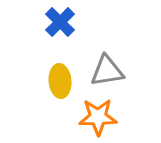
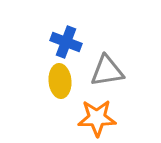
blue cross: moved 6 px right, 20 px down; rotated 24 degrees counterclockwise
orange star: moved 1 px left, 1 px down
